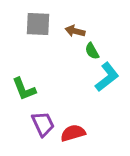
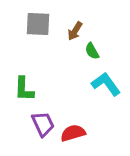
brown arrow: rotated 72 degrees counterclockwise
cyan L-shape: moved 1 px left, 7 px down; rotated 88 degrees counterclockwise
green L-shape: rotated 24 degrees clockwise
